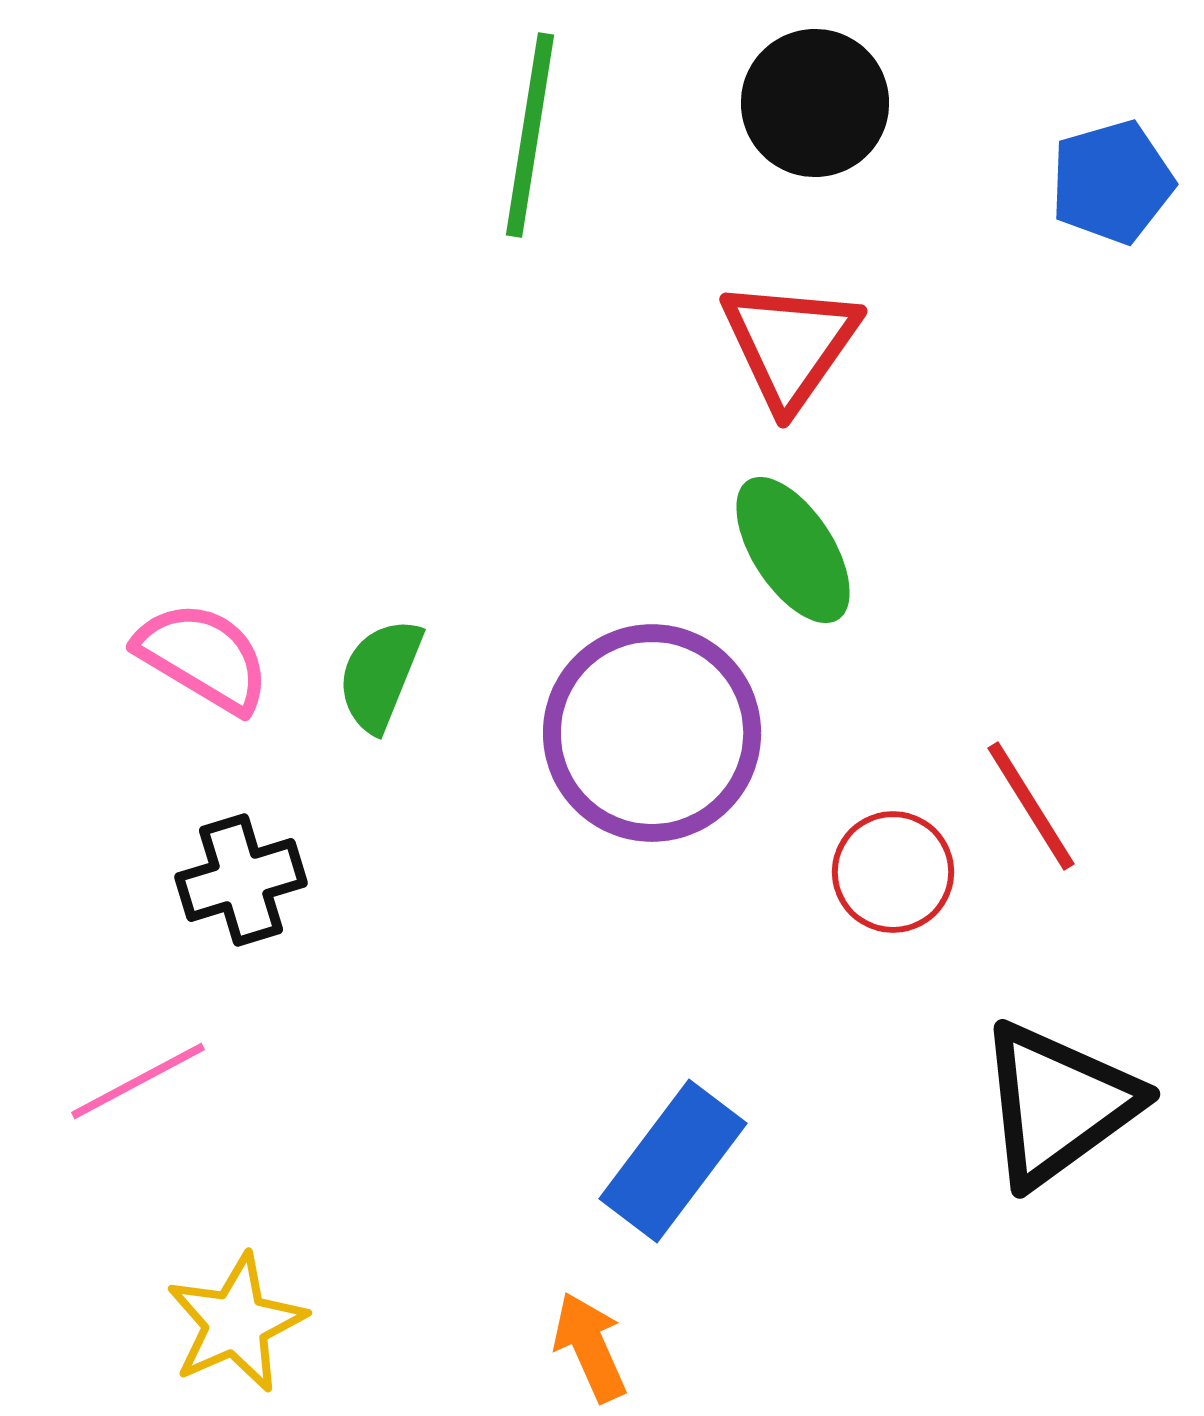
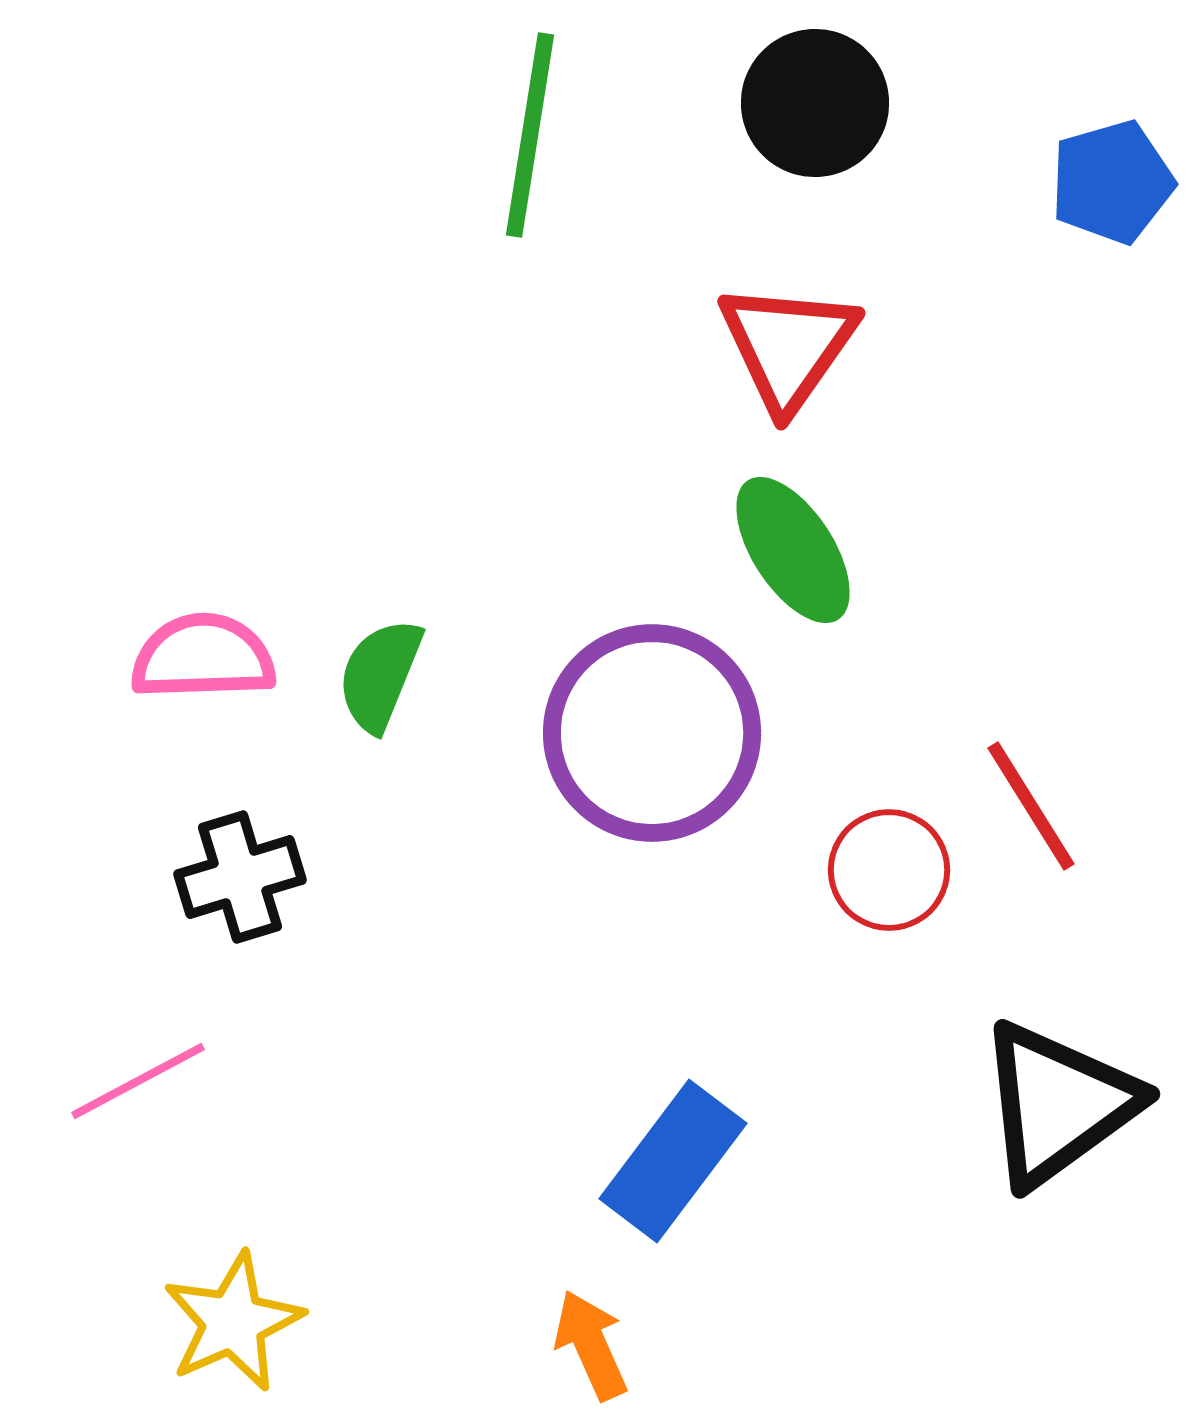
red triangle: moved 2 px left, 2 px down
pink semicircle: rotated 33 degrees counterclockwise
red circle: moved 4 px left, 2 px up
black cross: moved 1 px left, 3 px up
yellow star: moved 3 px left, 1 px up
orange arrow: moved 1 px right, 2 px up
